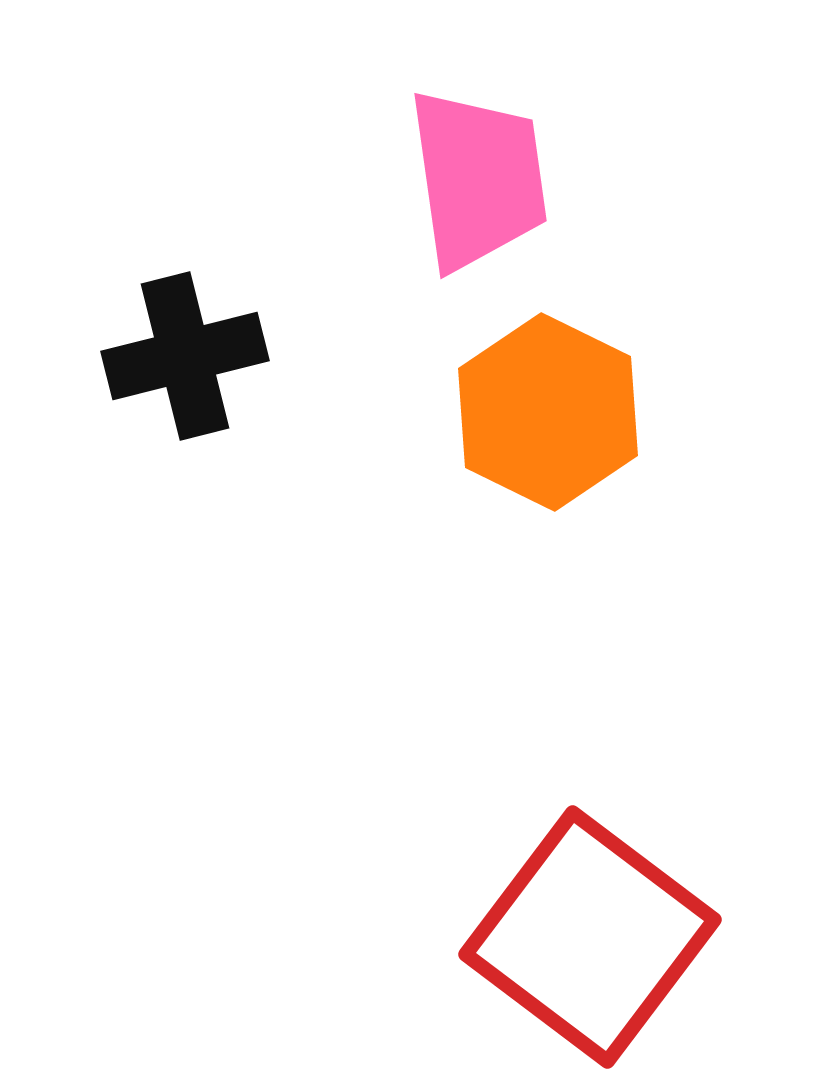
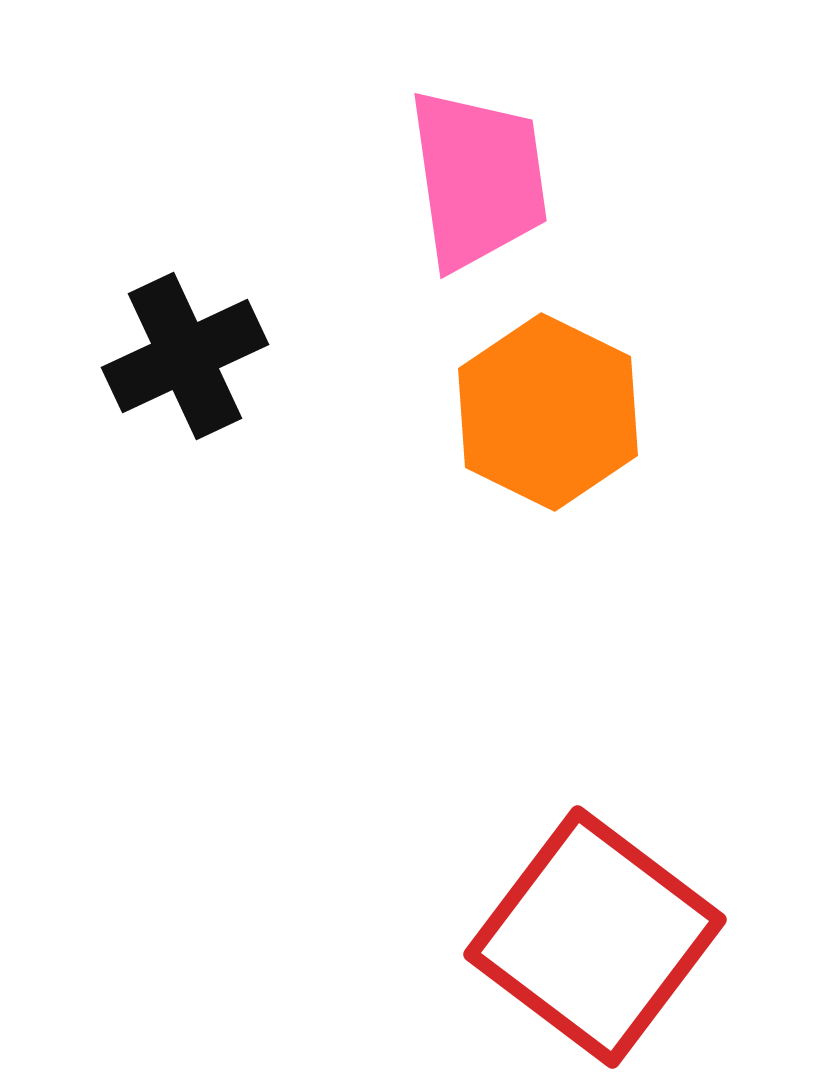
black cross: rotated 11 degrees counterclockwise
red square: moved 5 px right
